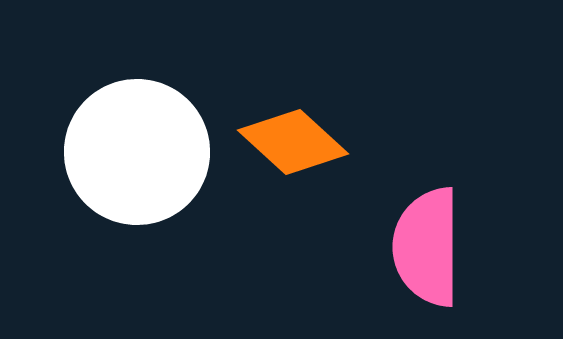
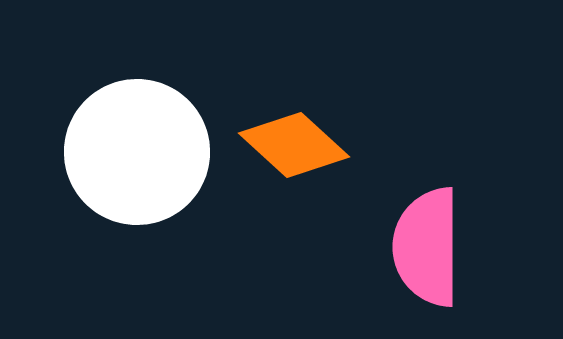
orange diamond: moved 1 px right, 3 px down
